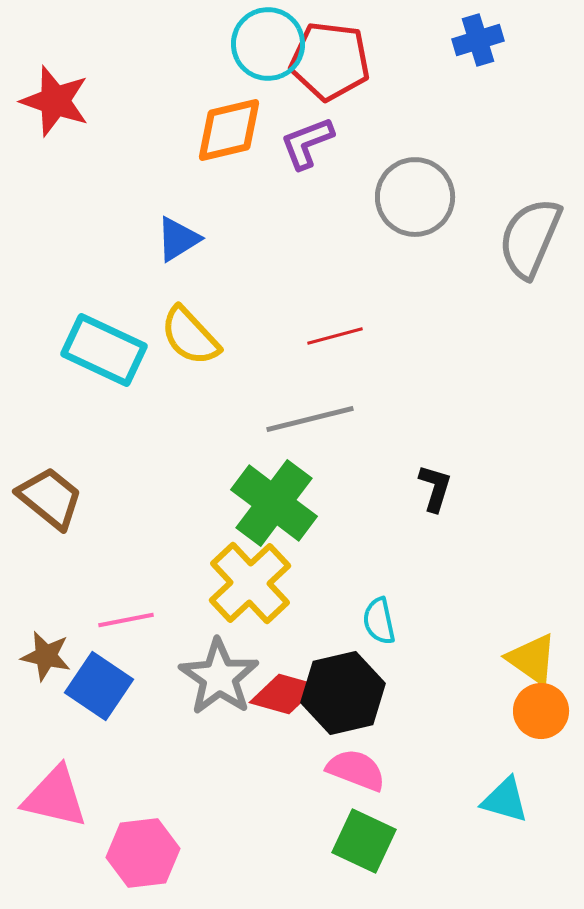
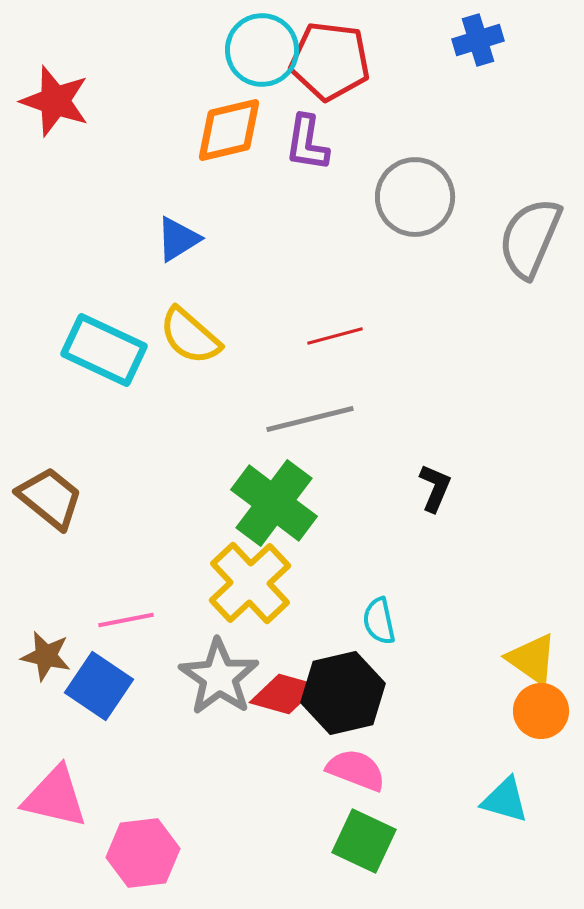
cyan circle: moved 6 px left, 6 px down
purple L-shape: rotated 60 degrees counterclockwise
yellow semicircle: rotated 6 degrees counterclockwise
black L-shape: rotated 6 degrees clockwise
